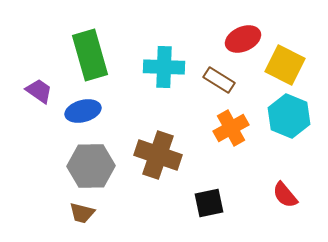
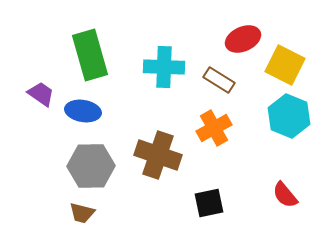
purple trapezoid: moved 2 px right, 3 px down
blue ellipse: rotated 24 degrees clockwise
orange cross: moved 17 px left
